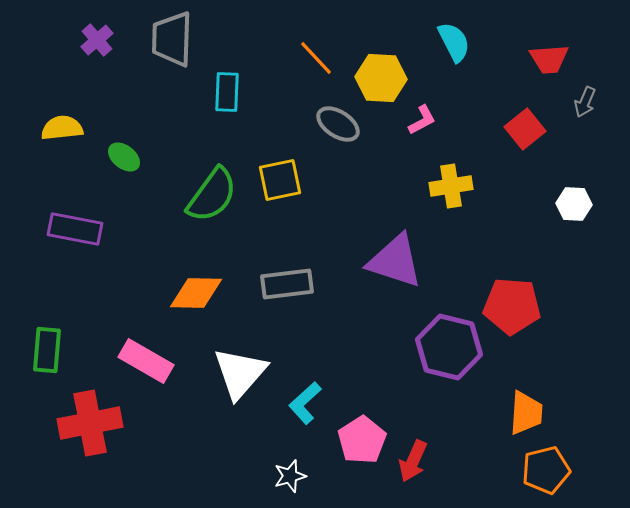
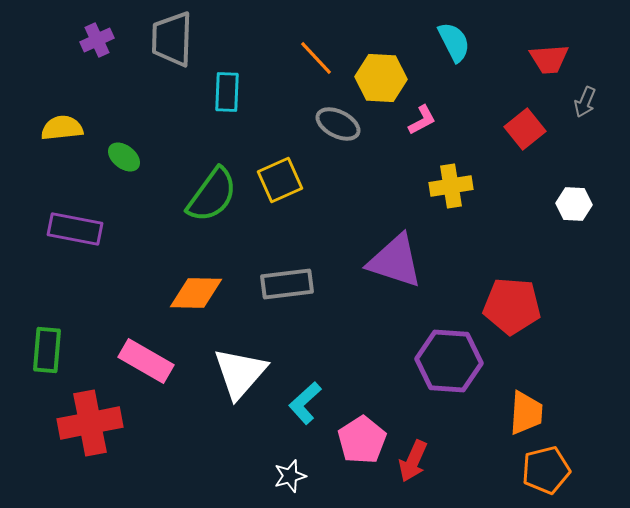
purple cross: rotated 16 degrees clockwise
gray ellipse: rotated 6 degrees counterclockwise
yellow square: rotated 12 degrees counterclockwise
purple hexagon: moved 14 px down; rotated 10 degrees counterclockwise
